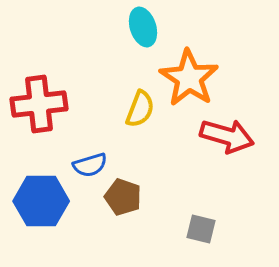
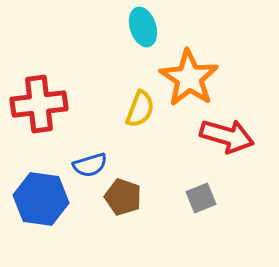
blue hexagon: moved 2 px up; rotated 8 degrees clockwise
gray square: moved 31 px up; rotated 36 degrees counterclockwise
